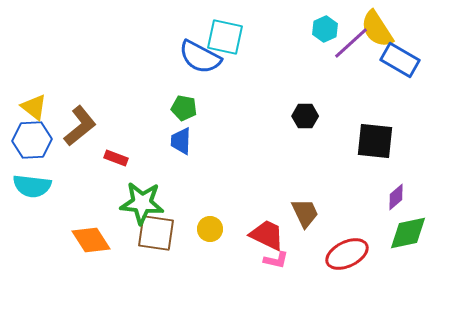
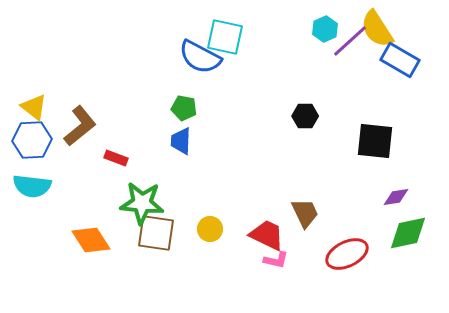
purple line: moved 1 px left, 2 px up
purple diamond: rotated 32 degrees clockwise
